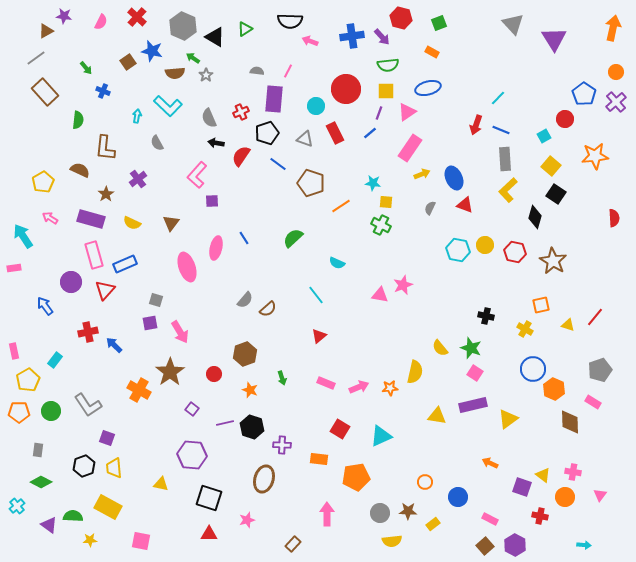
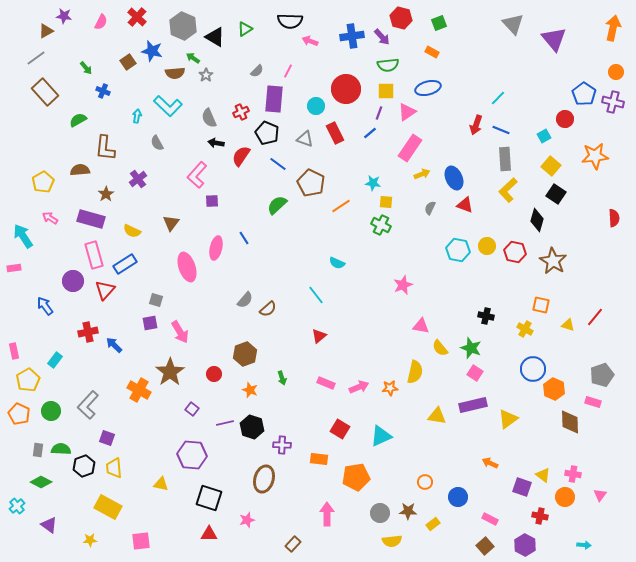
purple triangle at (554, 39): rotated 8 degrees counterclockwise
gray semicircle at (257, 71): rotated 128 degrees clockwise
purple cross at (616, 102): moved 3 px left; rotated 35 degrees counterclockwise
green semicircle at (78, 120): rotated 126 degrees counterclockwise
black pentagon at (267, 133): rotated 30 degrees counterclockwise
brown semicircle at (80, 170): rotated 30 degrees counterclockwise
brown pentagon at (311, 183): rotated 8 degrees clockwise
black diamond at (535, 217): moved 2 px right, 3 px down
yellow semicircle at (132, 223): moved 8 px down
green semicircle at (293, 238): moved 16 px left, 33 px up
yellow circle at (485, 245): moved 2 px right, 1 px down
blue rectangle at (125, 264): rotated 10 degrees counterclockwise
purple circle at (71, 282): moved 2 px right, 1 px up
pink triangle at (380, 295): moved 41 px right, 31 px down
orange square at (541, 305): rotated 24 degrees clockwise
gray pentagon at (600, 370): moved 2 px right, 5 px down
pink rectangle at (593, 402): rotated 14 degrees counterclockwise
gray L-shape at (88, 405): rotated 76 degrees clockwise
orange pentagon at (19, 412): moved 2 px down; rotated 25 degrees clockwise
pink cross at (573, 472): moved 2 px down
green semicircle at (73, 516): moved 12 px left, 67 px up
pink square at (141, 541): rotated 18 degrees counterclockwise
purple hexagon at (515, 545): moved 10 px right
